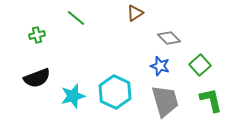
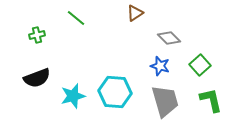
cyan hexagon: rotated 20 degrees counterclockwise
